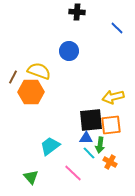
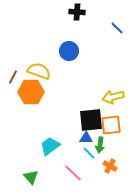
orange cross: moved 4 px down
